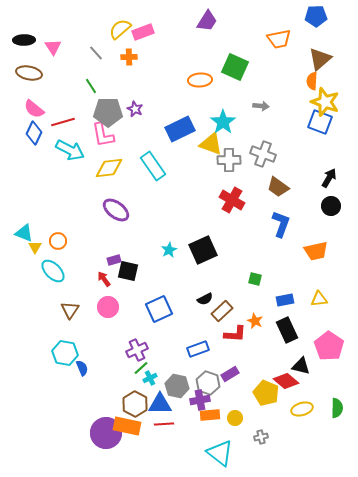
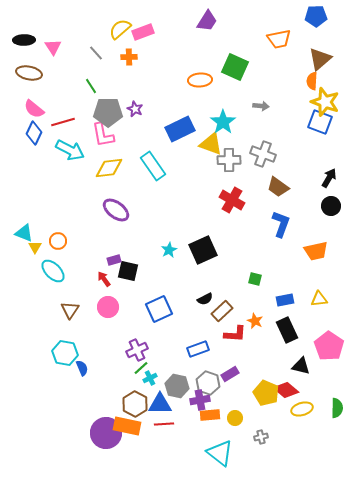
red diamond at (286, 381): moved 9 px down
